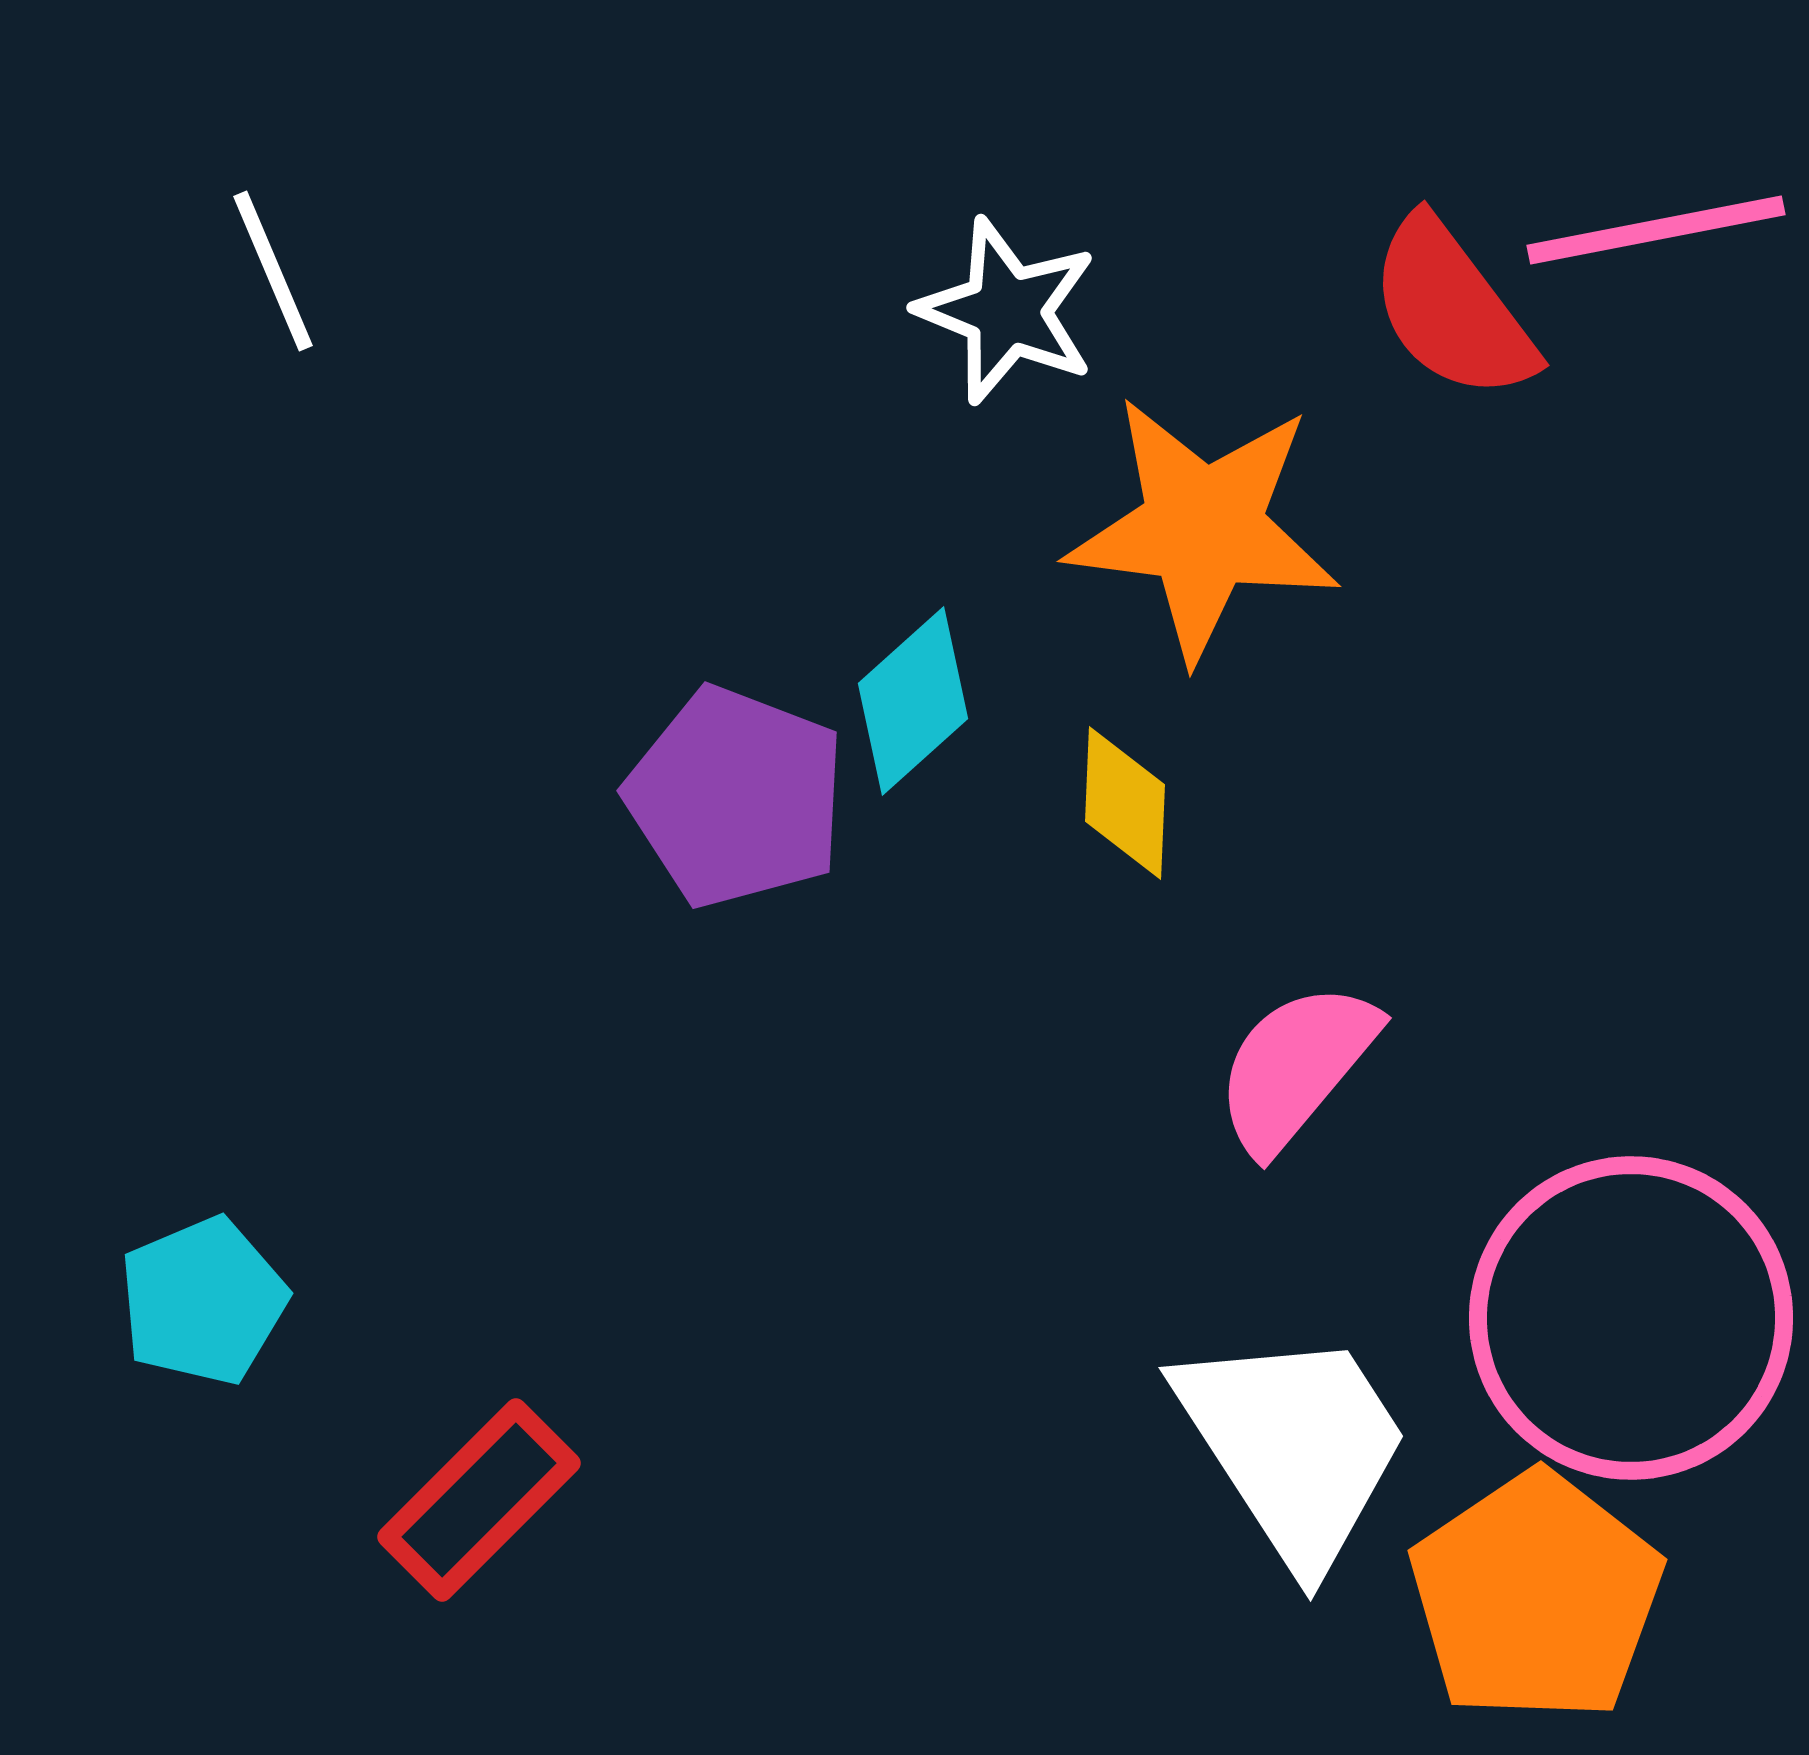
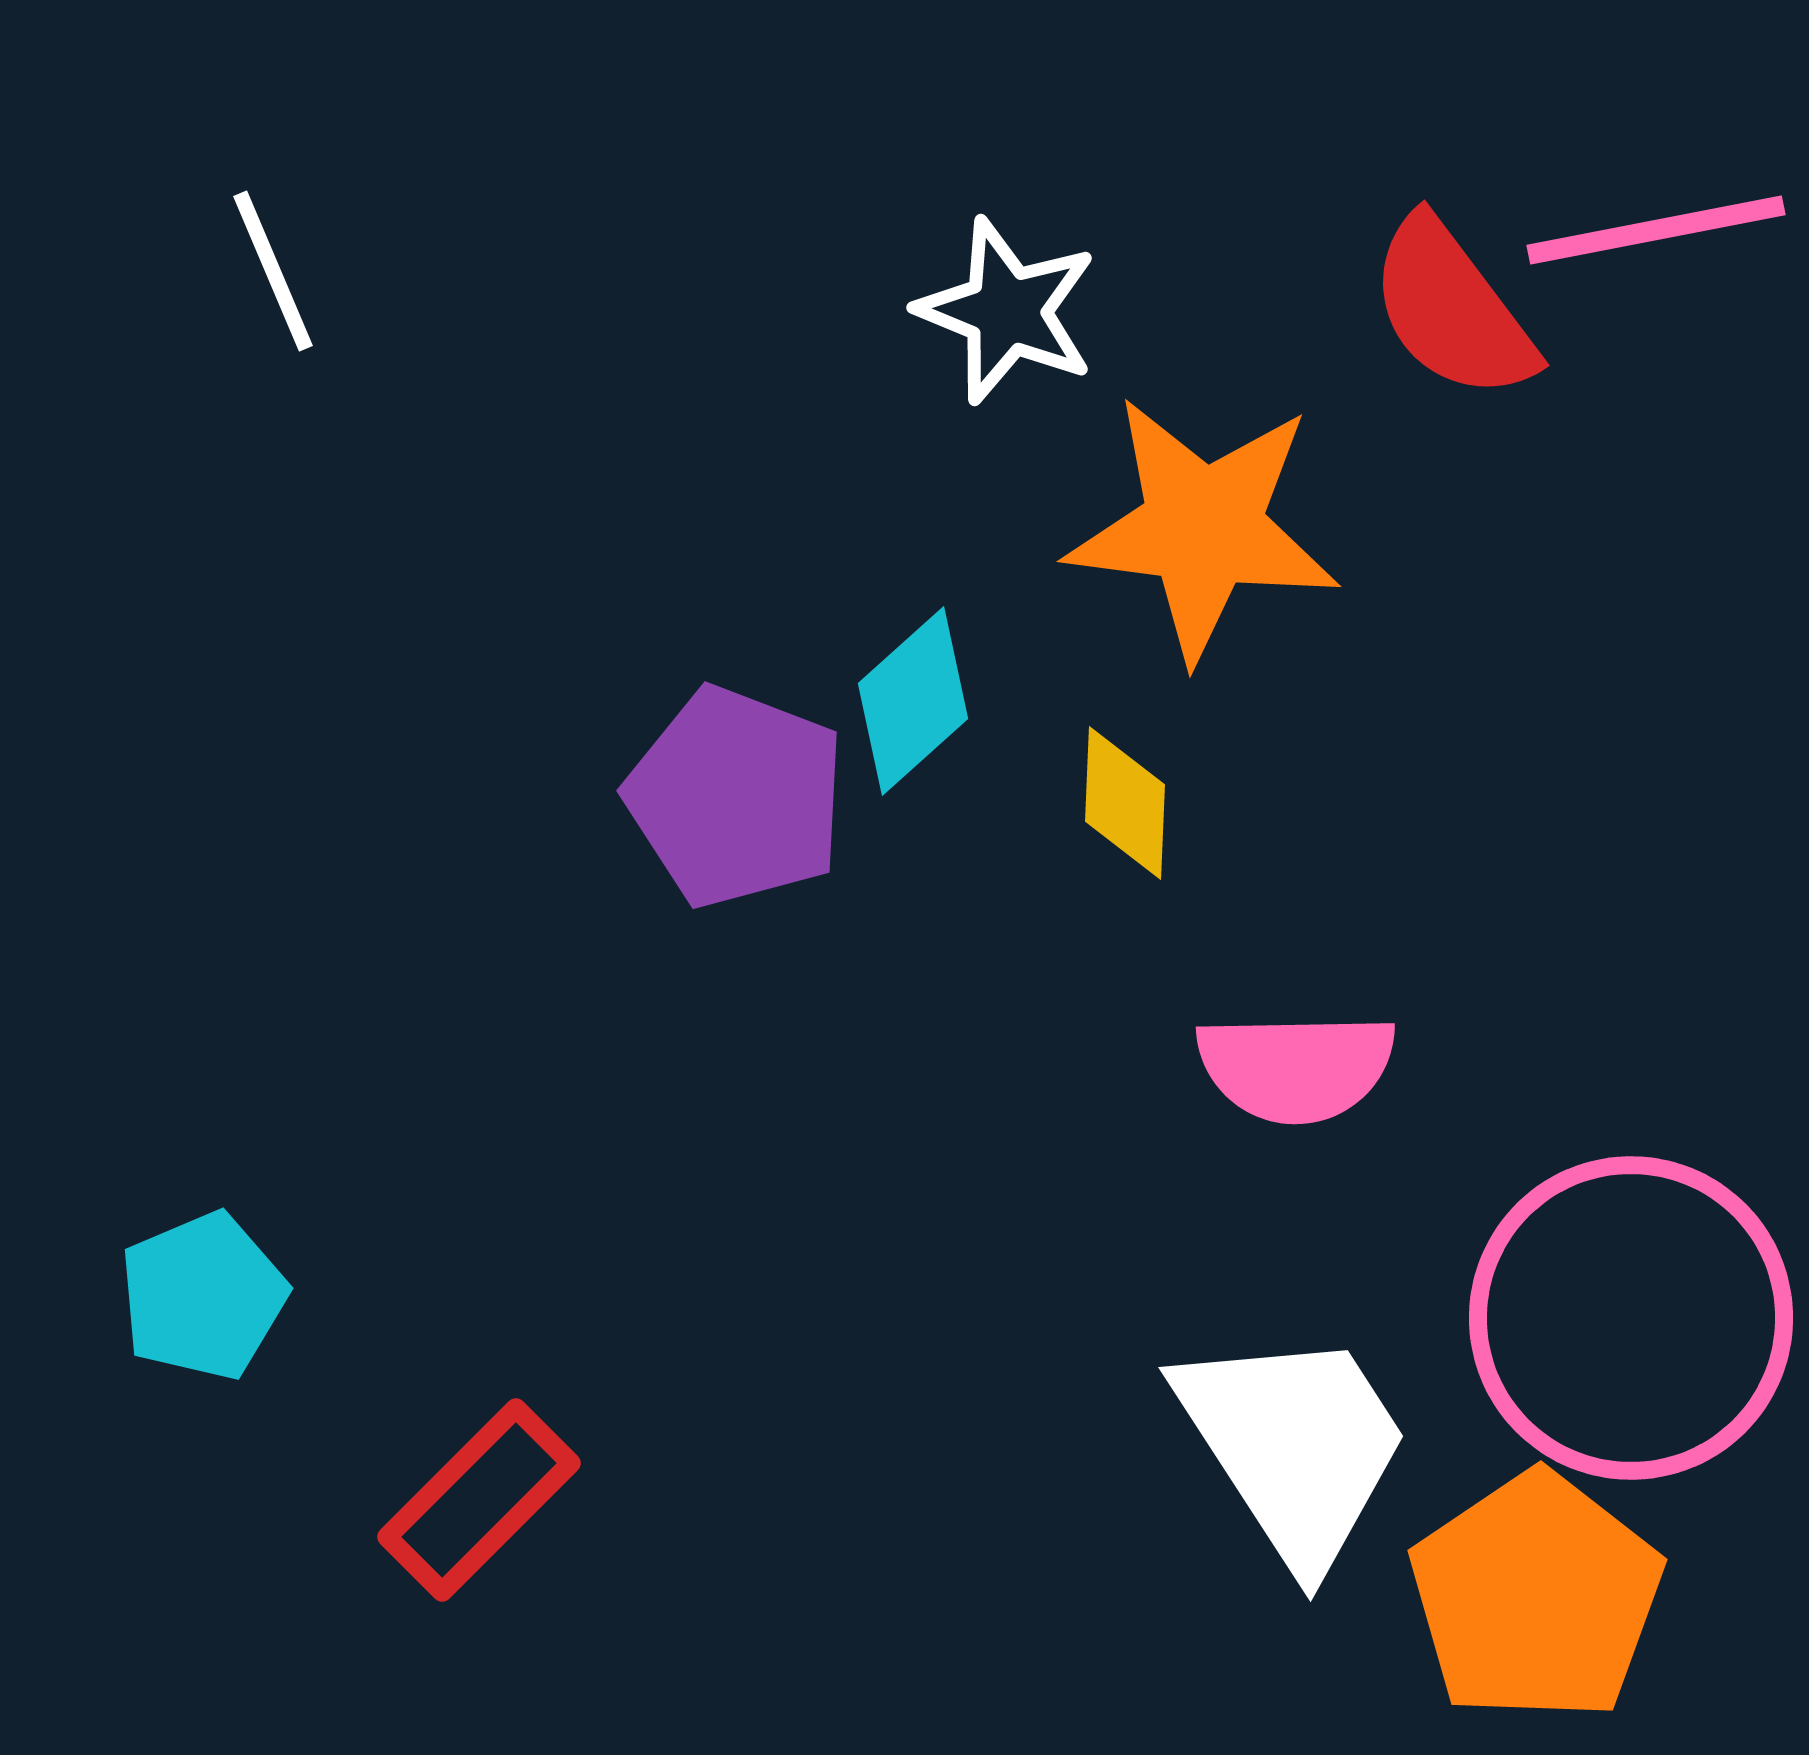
pink semicircle: rotated 131 degrees counterclockwise
cyan pentagon: moved 5 px up
